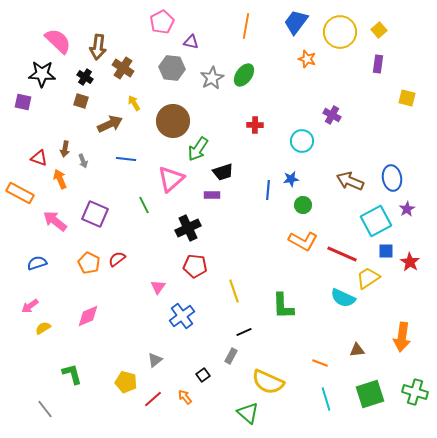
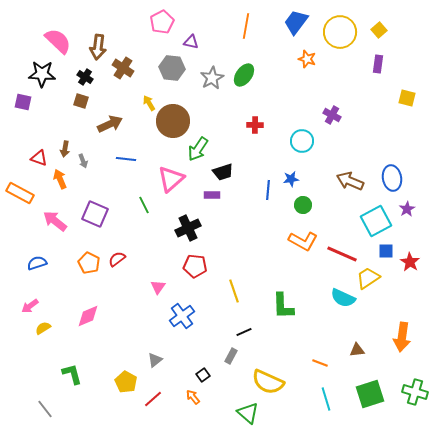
yellow arrow at (134, 103): moved 15 px right
yellow pentagon at (126, 382): rotated 15 degrees clockwise
orange arrow at (185, 397): moved 8 px right
